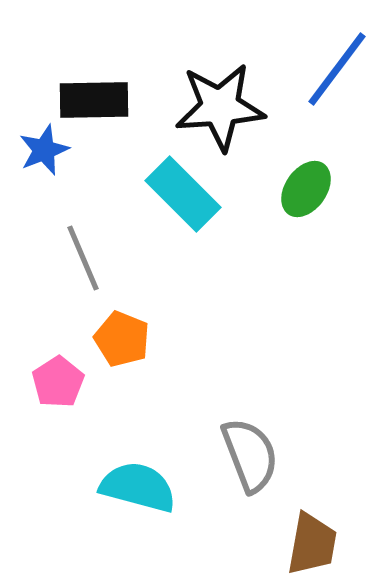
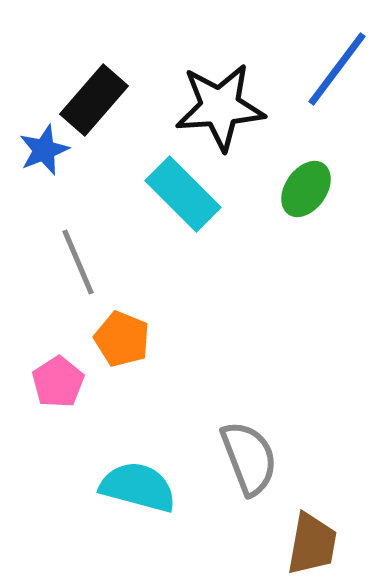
black rectangle: rotated 48 degrees counterclockwise
gray line: moved 5 px left, 4 px down
gray semicircle: moved 1 px left, 3 px down
